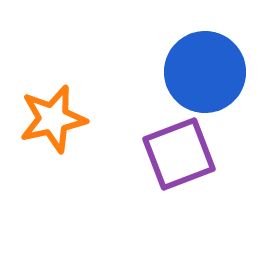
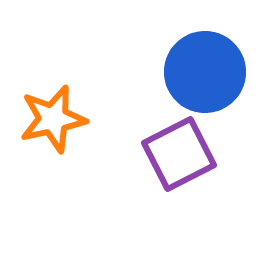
purple square: rotated 6 degrees counterclockwise
